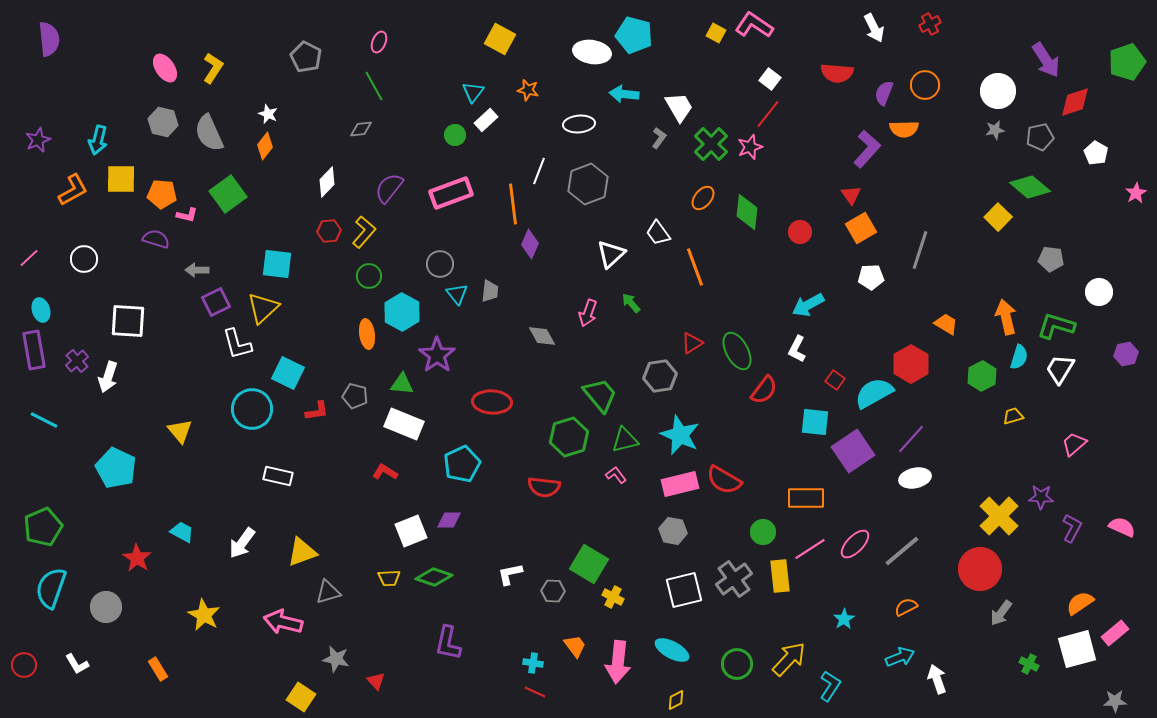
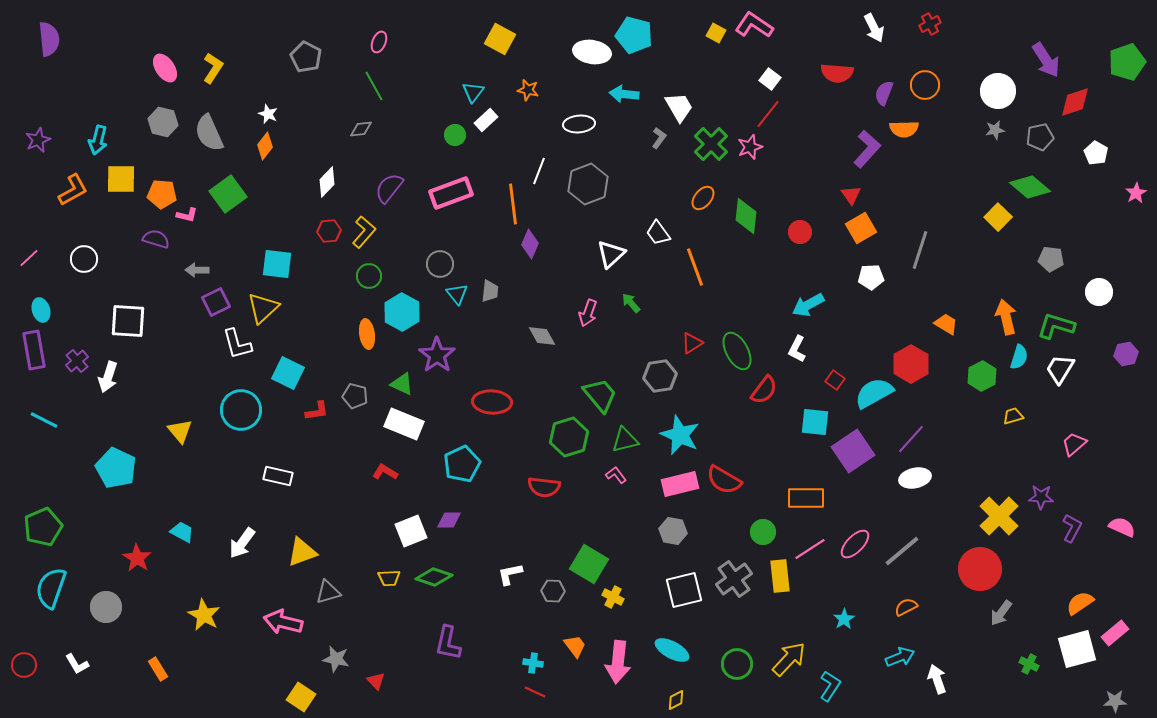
green diamond at (747, 212): moved 1 px left, 4 px down
green triangle at (402, 384): rotated 20 degrees clockwise
cyan circle at (252, 409): moved 11 px left, 1 px down
